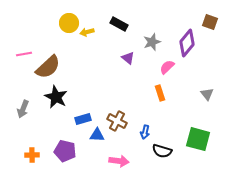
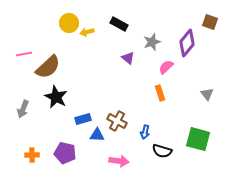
pink semicircle: moved 1 px left
purple pentagon: moved 2 px down
